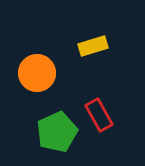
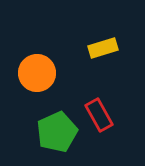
yellow rectangle: moved 10 px right, 2 px down
